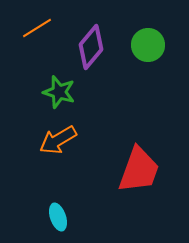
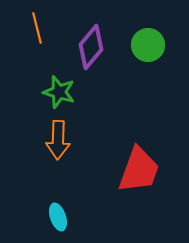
orange line: rotated 72 degrees counterclockwise
orange arrow: rotated 57 degrees counterclockwise
